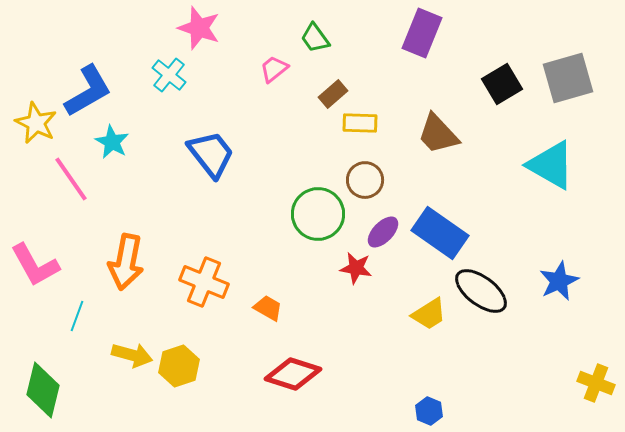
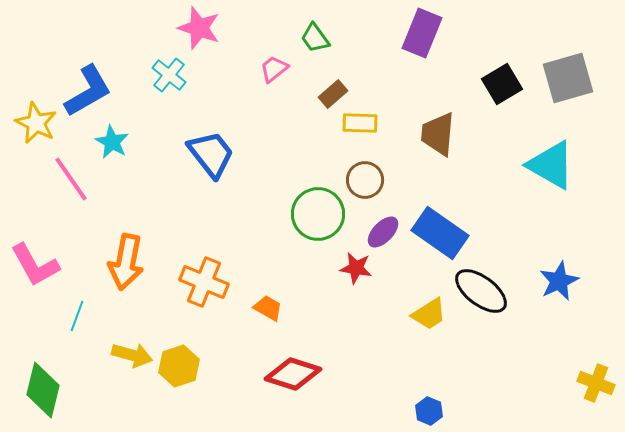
brown trapezoid: rotated 48 degrees clockwise
